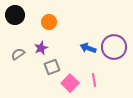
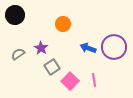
orange circle: moved 14 px right, 2 px down
purple star: rotated 16 degrees counterclockwise
gray square: rotated 14 degrees counterclockwise
pink square: moved 2 px up
